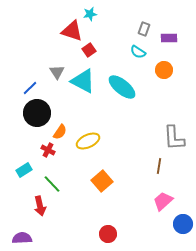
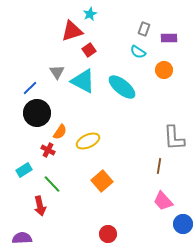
cyan star: rotated 16 degrees counterclockwise
red triangle: rotated 35 degrees counterclockwise
pink trapezoid: rotated 90 degrees counterclockwise
